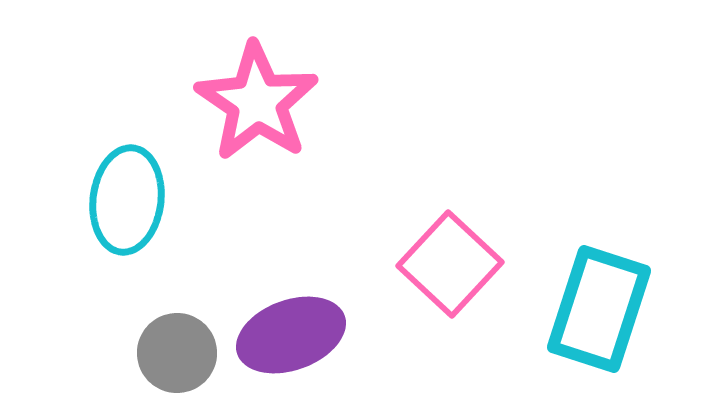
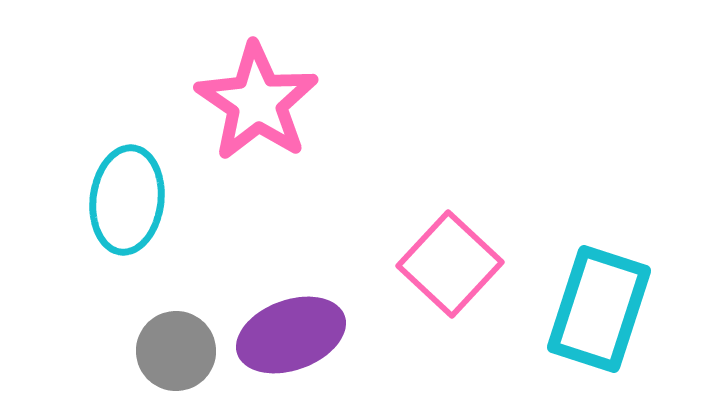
gray circle: moved 1 px left, 2 px up
